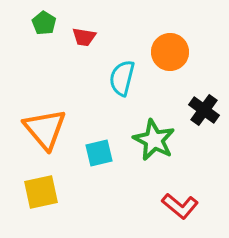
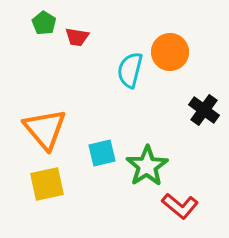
red trapezoid: moved 7 px left
cyan semicircle: moved 8 px right, 8 px up
green star: moved 7 px left, 26 px down; rotated 12 degrees clockwise
cyan square: moved 3 px right
yellow square: moved 6 px right, 8 px up
